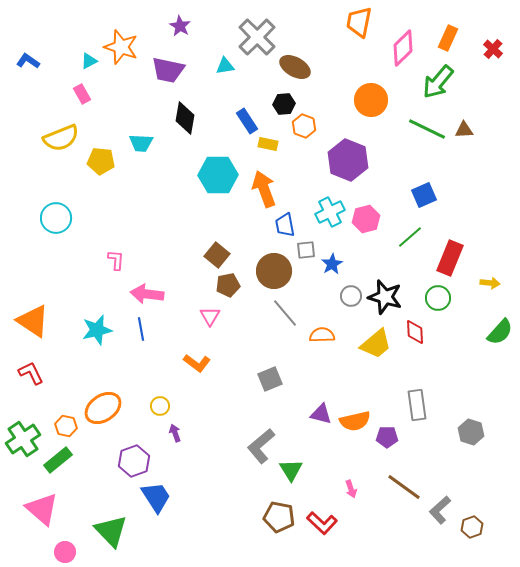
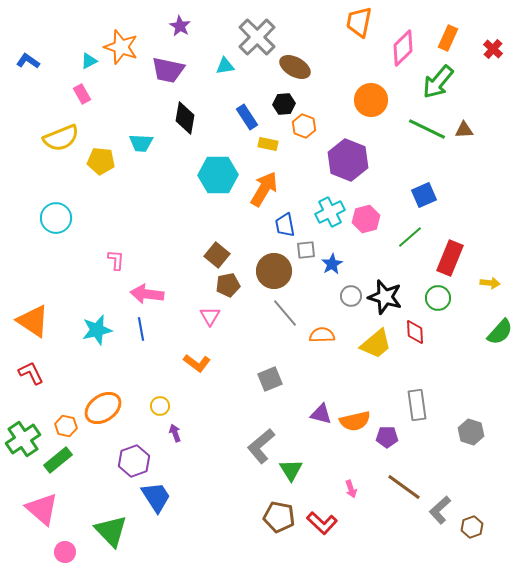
blue rectangle at (247, 121): moved 4 px up
orange arrow at (264, 189): rotated 51 degrees clockwise
